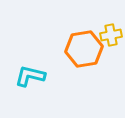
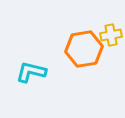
cyan L-shape: moved 1 px right, 4 px up
